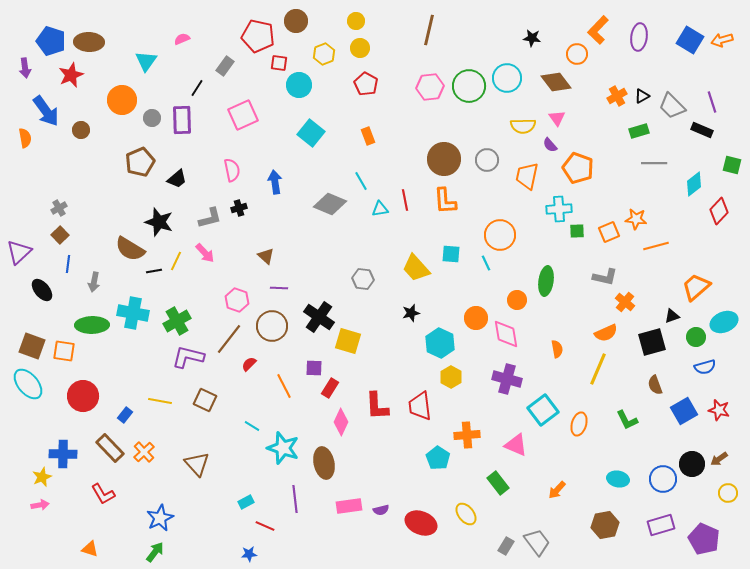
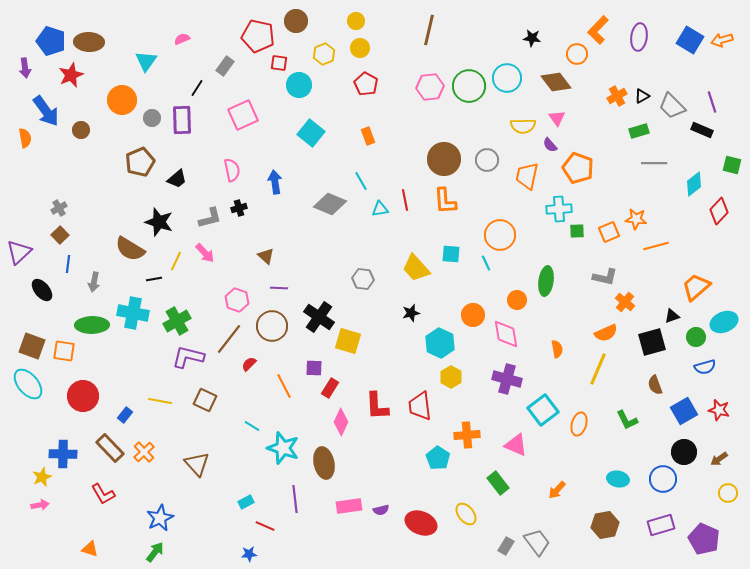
black line at (154, 271): moved 8 px down
orange circle at (476, 318): moved 3 px left, 3 px up
black circle at (692, 464): moved 8 px left, 12 px up
